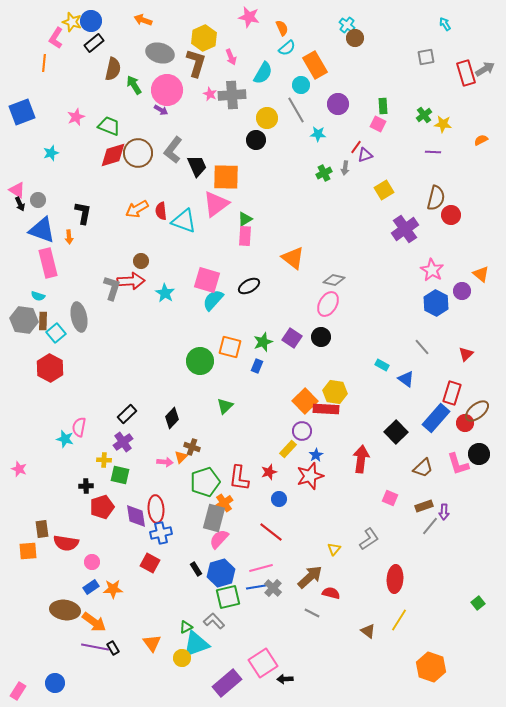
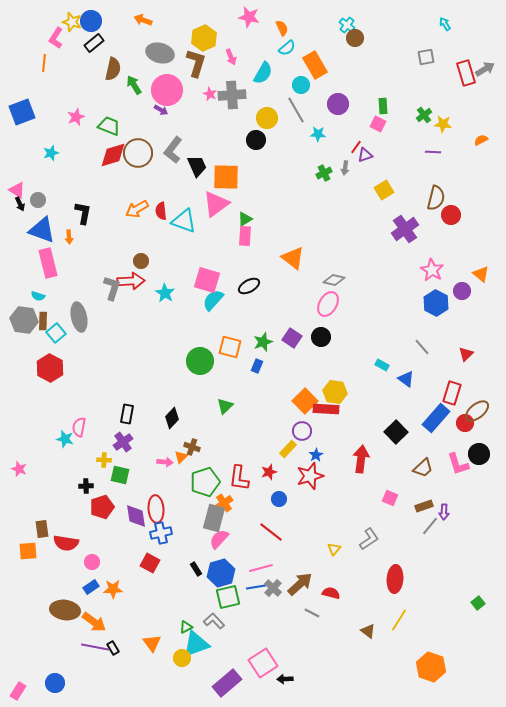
black rectangle at (127, 414): rotated 36 degrees counterclockwise
brown arrow at (310, 577): moved 10 px left, 7 px down
